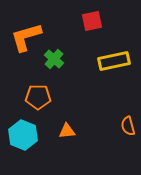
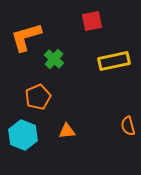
orange pentagon: rotated 25 degrees counterclockwise
